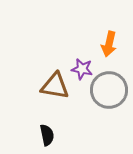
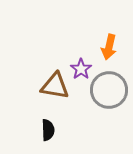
orange arrow: moved 3 px down
purple star: moved 1 px left; rotated 25 degrees clockwise
black semicircle: moved 1 px right, 5 px up; rotated 10 degrees clockwise
